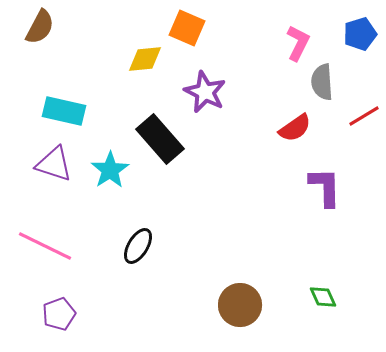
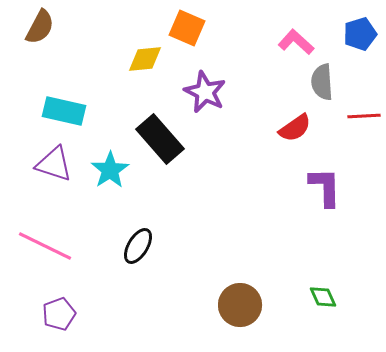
pink L-shape: moved 2 px left, 1 px up; rotated 75 degrees counterclockwise
red line: rotated 28 degrees clockwise
